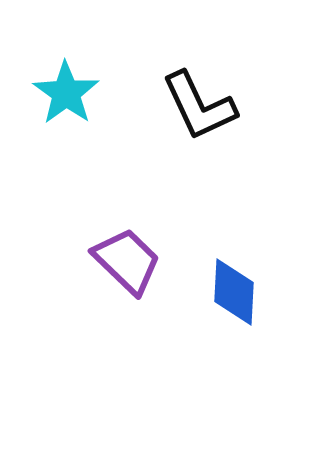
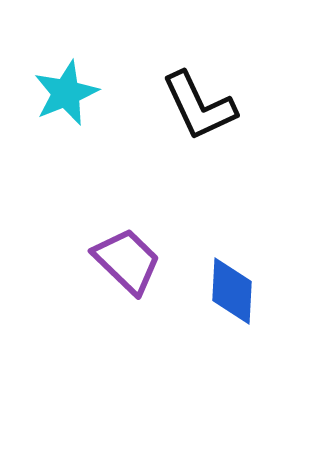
cyan star: rotated 14 degrees clockwise
blue diamond: moved 2 px left, 1 px up
